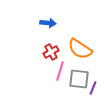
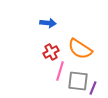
gray square: moved 1 px left, 2 px down
